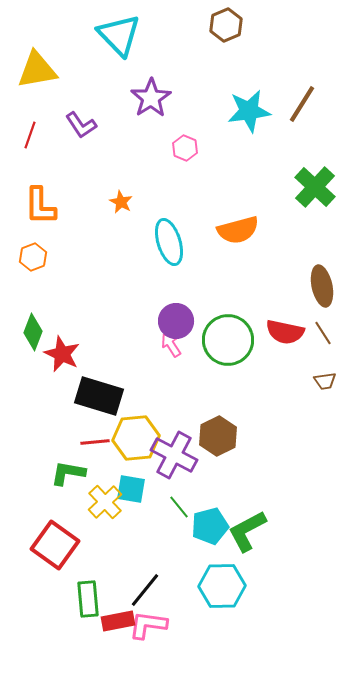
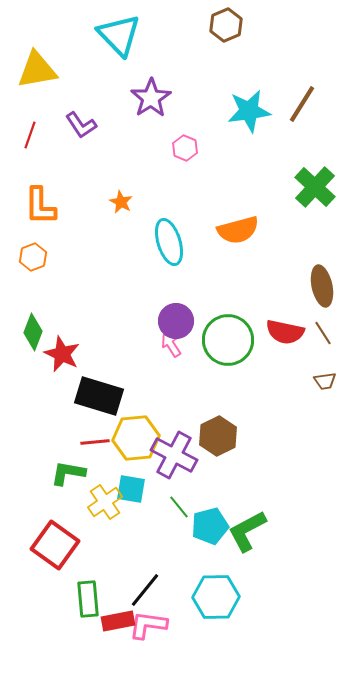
yellow cross at (105, 502): rotated 8 degrees clockwise
cyan hexagon at (222, 586): moved 6 px left, 11 px down
